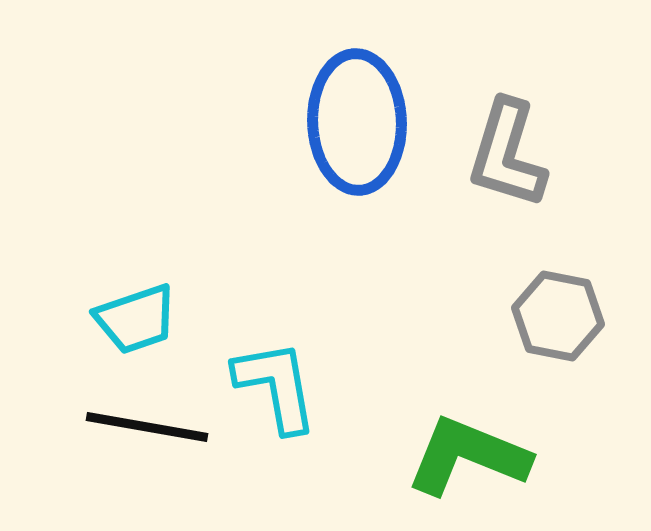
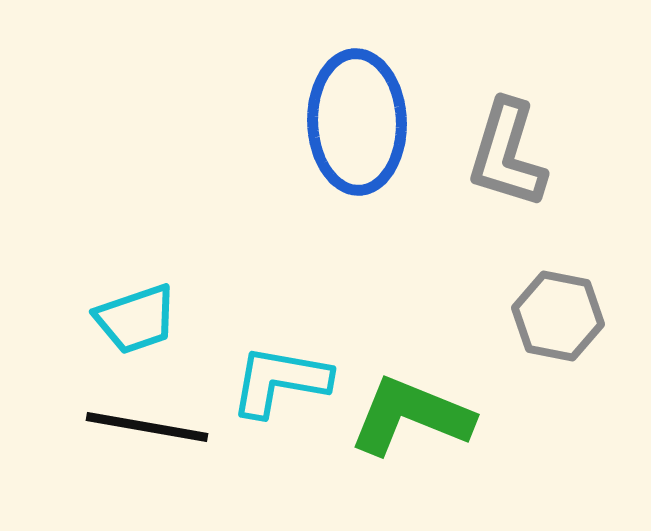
cyan L-shape: moved 4 px right, 5 px up; rotated 70 degrees counterclockwise
green L-shape: moved 57 px left, 40 px up
